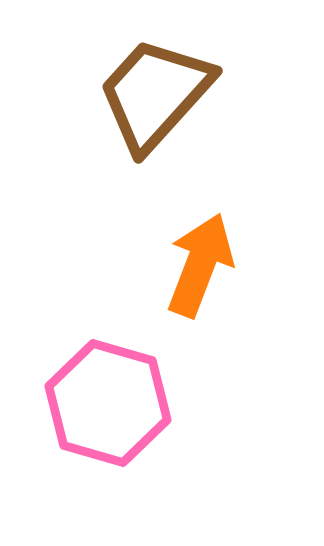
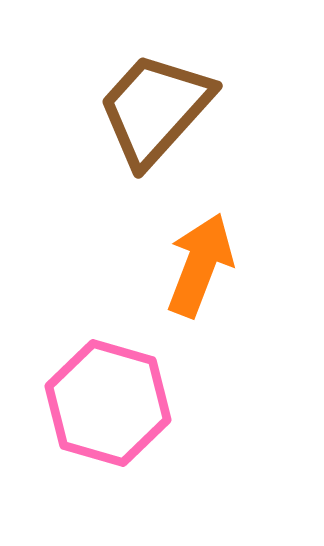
brown trapezoid: moved 15 px down
